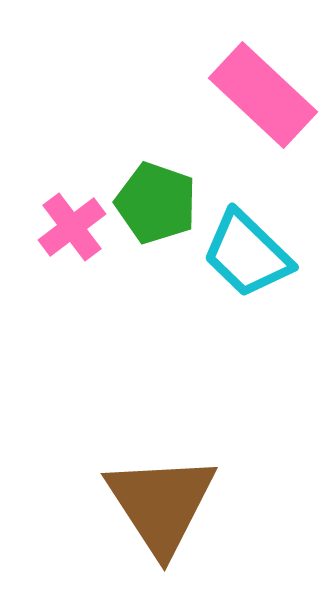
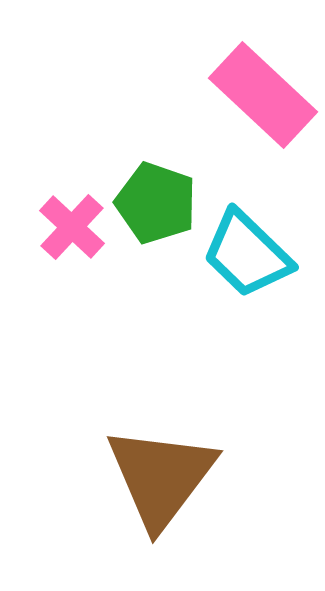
pink cross: rotated 10 degrees counterclockwise
brown triangle: moved 27 px up; rotated 10 degrees clockwise
